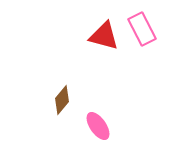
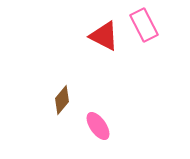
pink rectangle: moved 2 px right, 4 px up
red triangle: rotated 12 degrees clockwise
